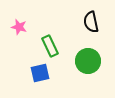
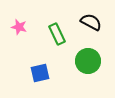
black semicircle: rotated 130 degrees clockwise
green rectangle: moved 7 px right, 12 px up
